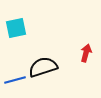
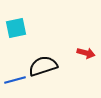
red arrow: rotated 90 degrees clockwise
black semicircle: moved 1 px up
